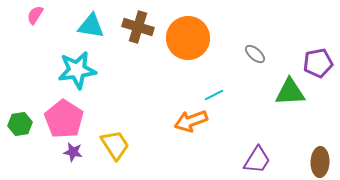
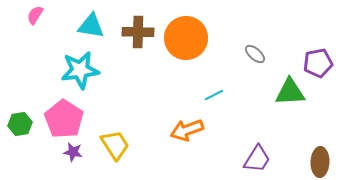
brown cross: moved 5 px down; rotated 16 degrees counterclockwise
orange circle: moved 2 px left
cyan star: moved 3 px right
orange arrow: moved 4 px left, 9 px down
purple trapezoid: moved 1 px up
